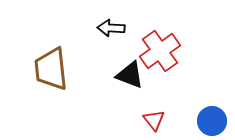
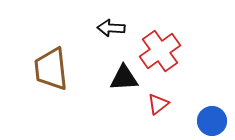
black triangle: moved 6 px left, 3 px down; rotated 24 degrees counterclockwise
red triangle: moved 4 px right, 16 px up; rotated 30 degrees clockwise
